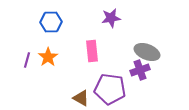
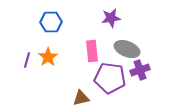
gray ellipse: moved 20 px left, 3 px up
purple pentagon: moved 11 px up
brown triangle: rotated 42 degrees counterclockwise
